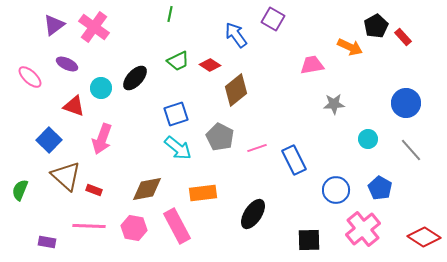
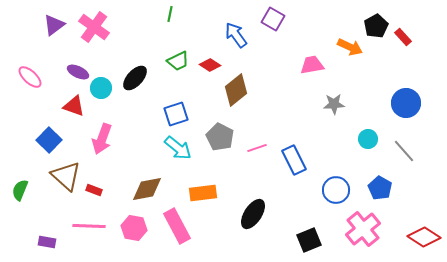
purple ellipse at (67, 64): moved 11 px right, 8 px down
gray line at (411, 150): moved 7 px left, 1 px down
black square at (309, 240): rotated 20 degrees counterclockwise
